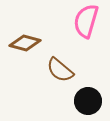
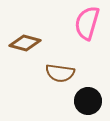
pink semicircle: moved 1 px right, 2 px down
brown semicircle: moved 3 px down; rotated 32 degrees counterclockwise
